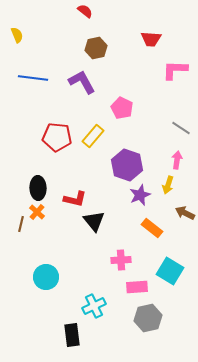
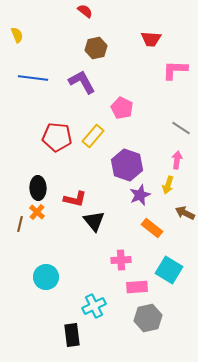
brown line: moved 1 px left
cyan square: moved 1 px left, 1 px up
